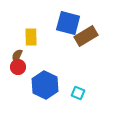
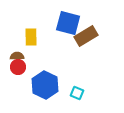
brown semicircle: rotated 64 degrees clockwise
cyan square: moved 1 px left
